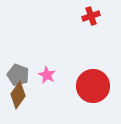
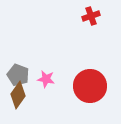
pink star: moved 1 px left, 4 px down; rotated 18 degrees counterclockwise
red circle: moved 3 px left
